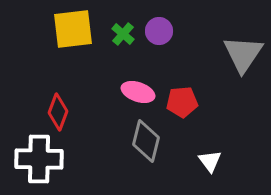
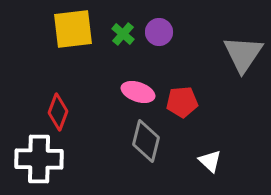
purple circle: moved 1 px down
white triangle: rotated 10 degrees counterclockwise
